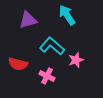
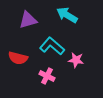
cyan arrow: rotated 25 degrees counterclockwise
pink star: rotated 28 degrees clockwise
red semicircle: moved 6 px up
